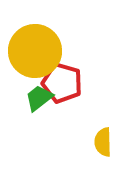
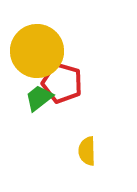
yellow circle: moved 2 px right
yellow semicircle: moved 16 px left, 9 px down
